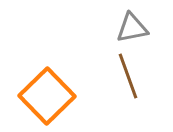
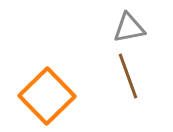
gray triangle: moved 3 px left
